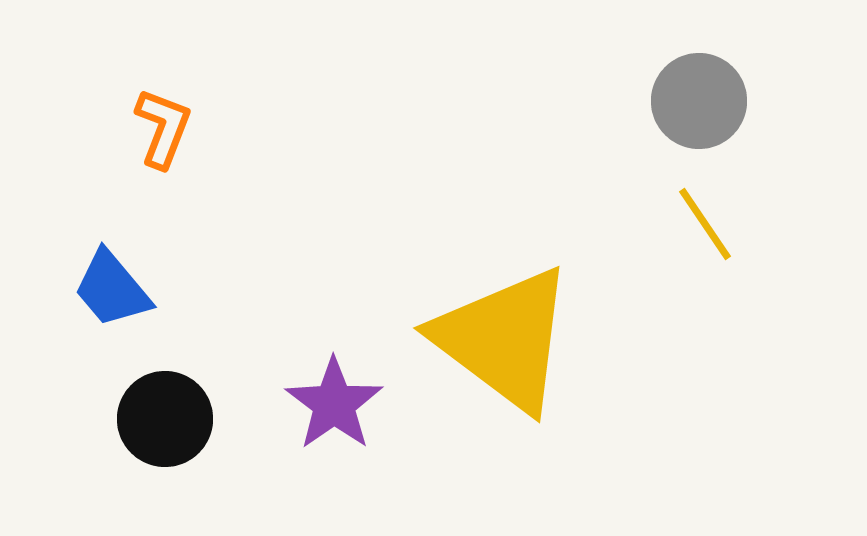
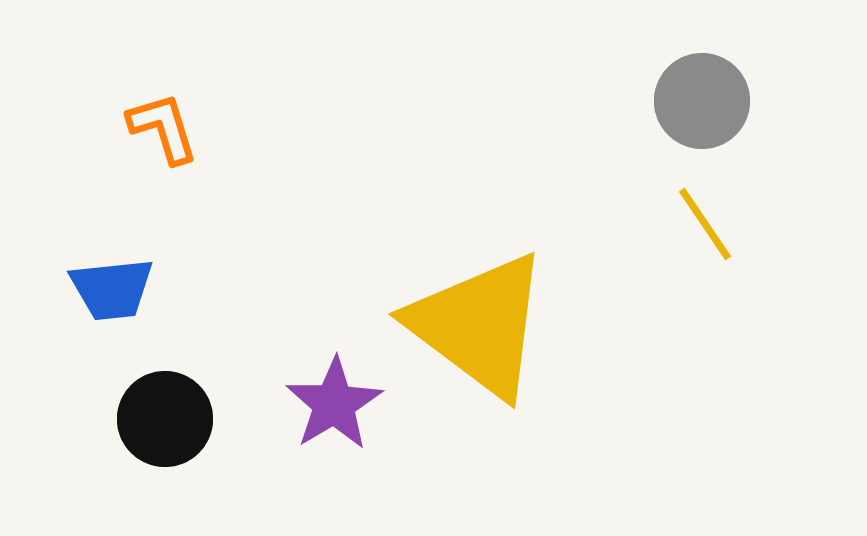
gray circle: moved 3 px right
orange L-shape: rotated 38 degrees counterclockwise
blue trapezoid: rotated 56 degrees counterclockwise
yellow triangle: moved 25 px left, 14 px up
purple star: rotated 4 degrees clockwise
